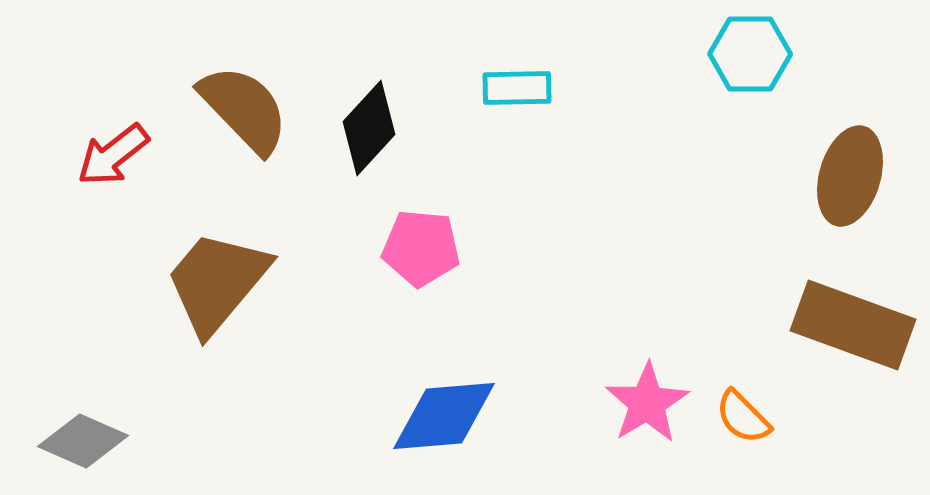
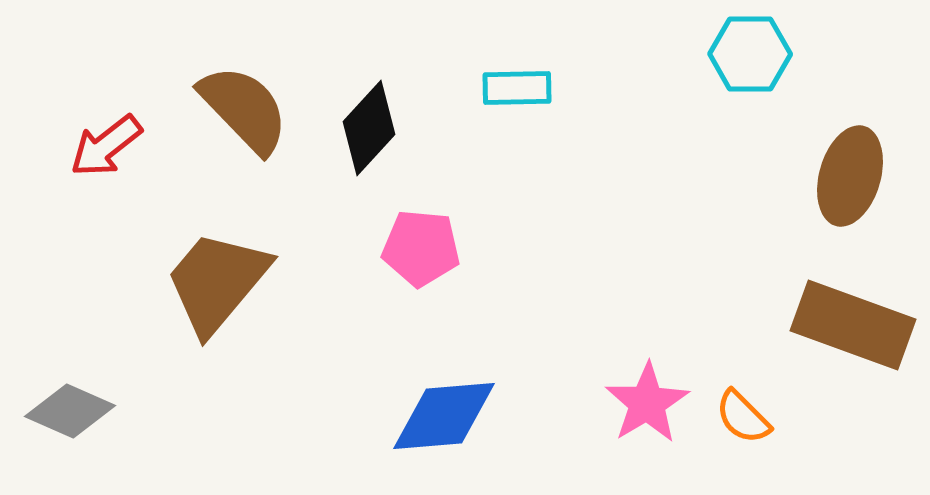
red arrow: moved 7 px left, 9 px up
gray diamond: moved 13 px left, 30 px up
